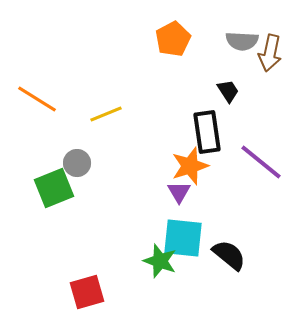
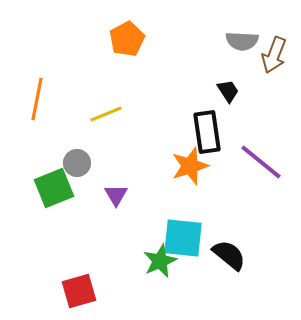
orange pentagon: moved 46 px left
brown arrow: moved 4 px right, 2 px down; rotated 9 degrees clockwise
orange line: rotated 69 degrees clockwise
purple triangle: moved 63 px left, 3 px down
green star: rotated 28 degrees clockwise
red square: moved 8 px left, 1 px up
